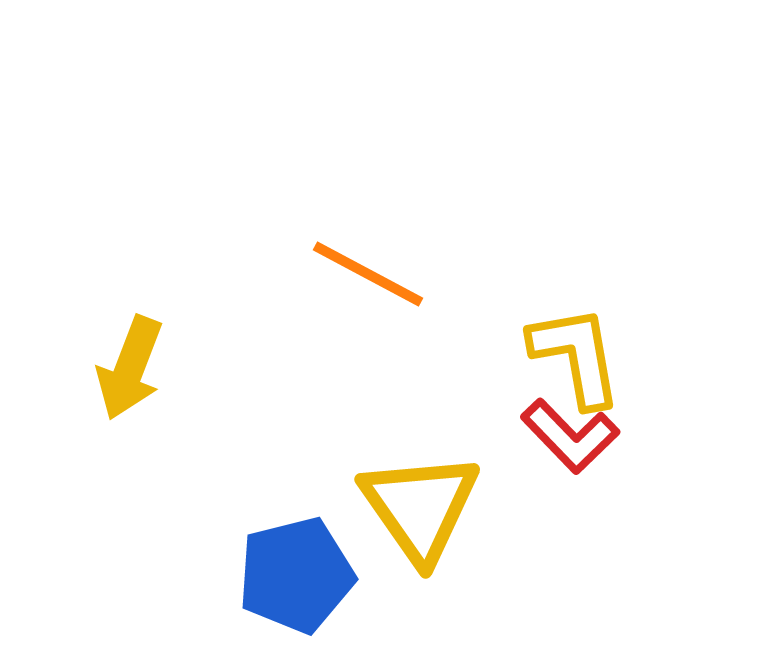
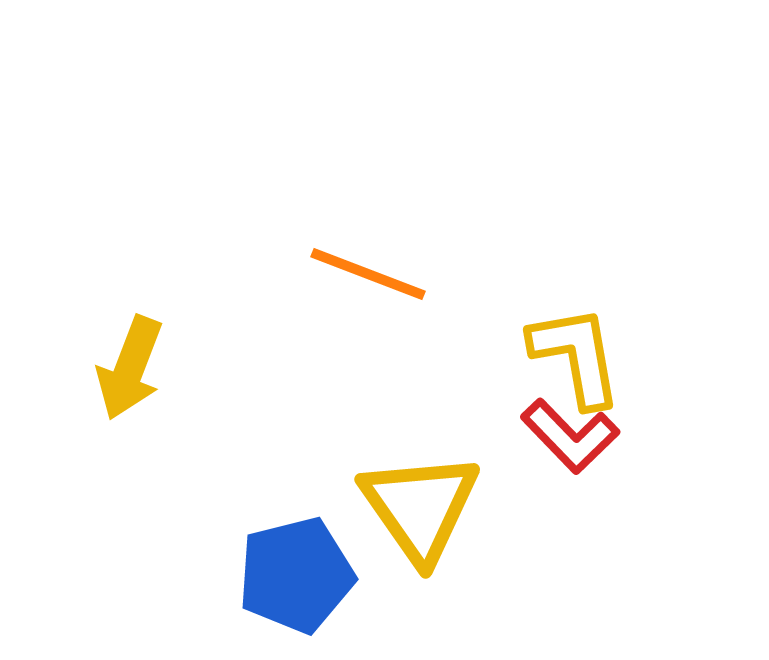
orange line: rotated 7 degrees counterclockwise
